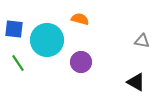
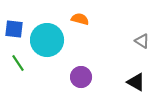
gray triangle: rotated 21 degrees clockwise
purple circle: moved 15 px down
